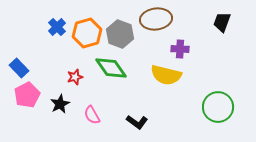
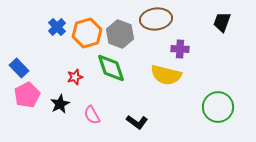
green diamond: rotated 16 degrees clockwise
